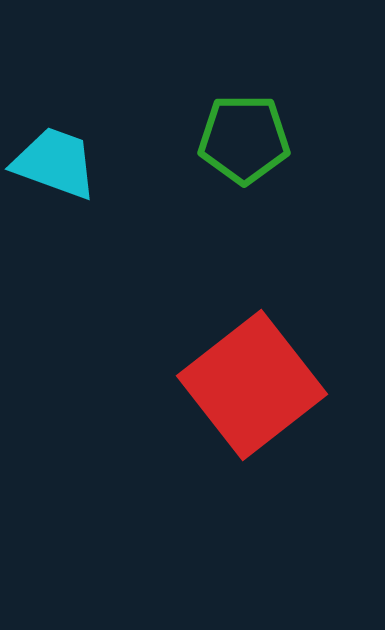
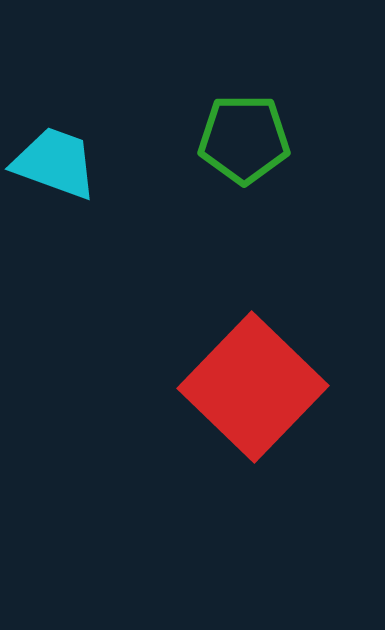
red square: moved 1 px right, 2 px down; rotated 8 degrees counterclockwise
